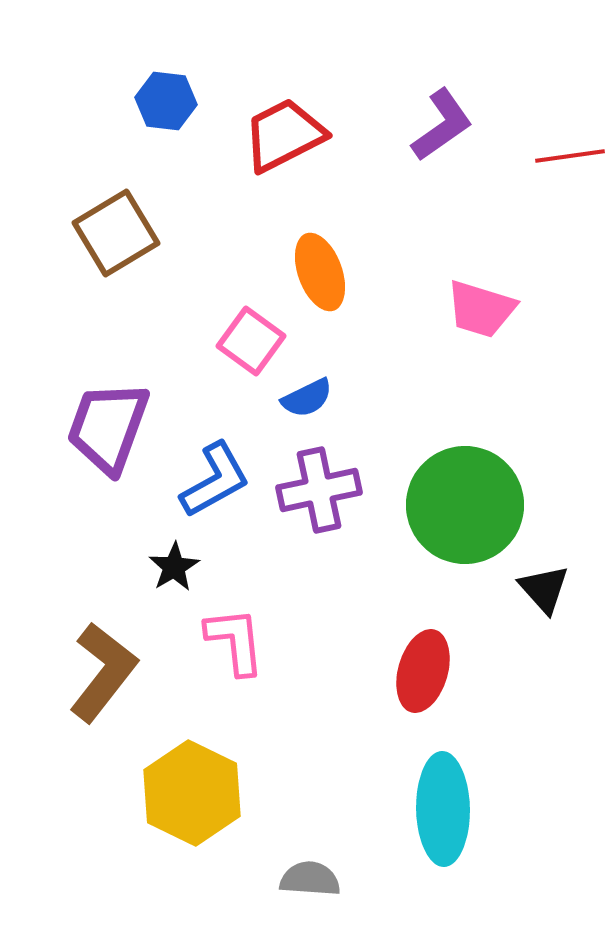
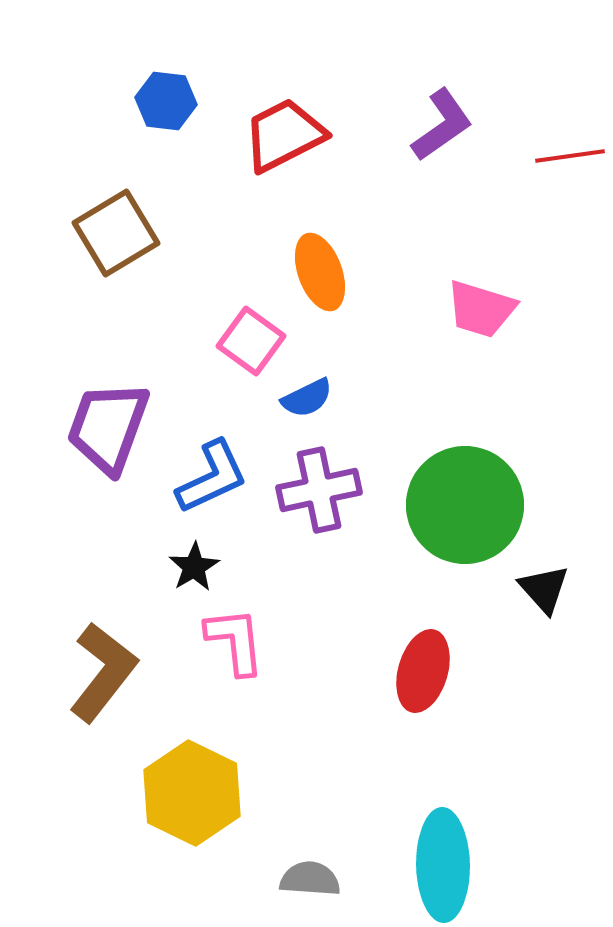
blue L-shape: moved 3 px left, 3 px up; rotated 4 degrees clockwise
black star: moved 20 px right
cyan ellipse: moved 56 px down
